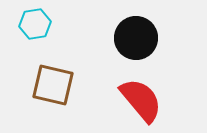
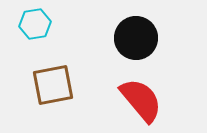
brown square: rotated 24 degrees counterclockwise
